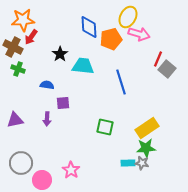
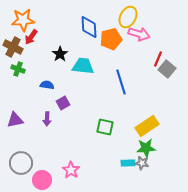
purple square: rotated 24 degrees counterclockwise
yellow rectangle: moved 2 px up
